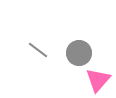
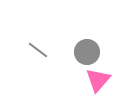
gray circle: moved 8 px right, 1 px up
